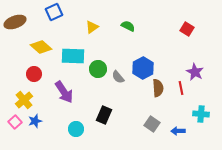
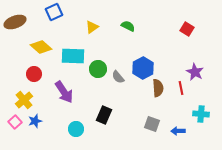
gray square: rotated 14 degrees counterclockwise
